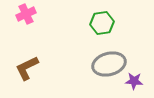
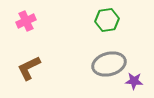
pink cross: moved 7 px down
green hexagon: moved 5 px right, 3 px up
brown L-shape: moved 2 px right
